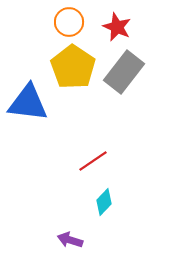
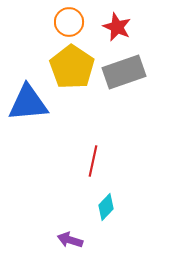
yellow pentagon: moved 1 px left
gray rectangle: rotated 33 degrees clockwise
blue triangle: rotated 12 degrees counterclockwise
red line: rotated 44 degrees counterclockwise
cyan diamond: moved 2 px right, 5 px down
